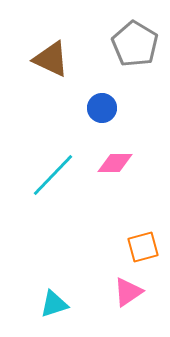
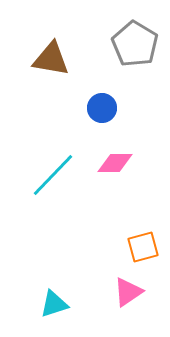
brown triangle: rotated 15 degrees counterclockwise
